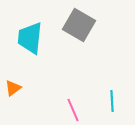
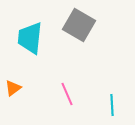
cyan line: moved 4 px down
pink line: moved 6 px left, 16 px up
